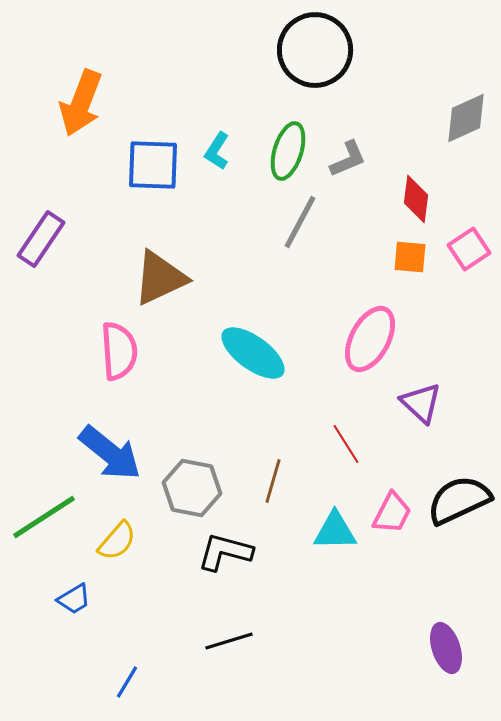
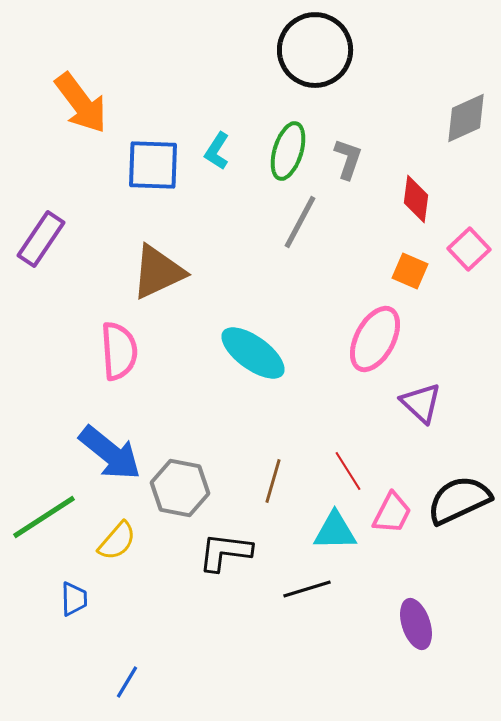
orange arrow: rotated 58 degrees counterclockwise
gray L-shape: rotated 48 degrees counterclockwise
pink square: rotated 9 degrees counterclockwise
orange square: moved 14 px down; rotated 18 degrees clockwise
brown triangle: moved 2 px left, 6 px up
pink ellipse: moved 5 px right
red line: moved 2 px right, 27 px down
gray hexagon: moved 12 px left
black L-shape: rotated 8 degrees counterclockwise
blue trapezoid: rotated 60 degrees counterclockwise
black line: moved 78 px right, 52 px up
purple ellipse: moved 30 px left, 24 px up
